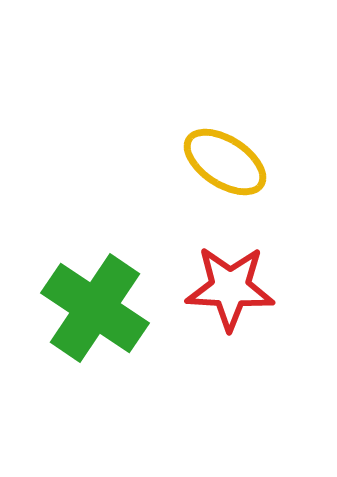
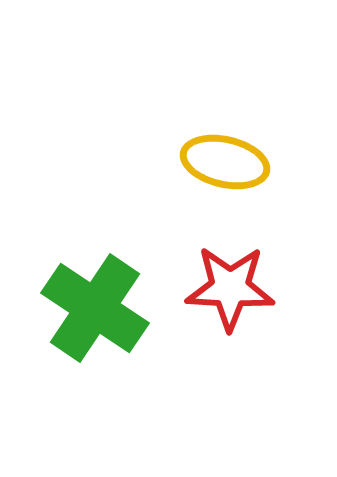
yellow ellipse: rotated 20 degrees counterclockwise
